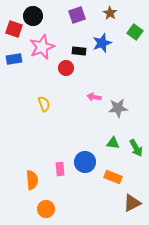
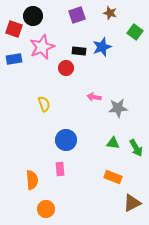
brown star: rotated 16 degrees counterclockwise
blue star: moved 4 px down
blue circle: moved 19 px left, 22 px up
